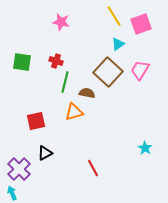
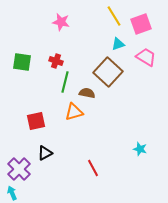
cyan triangle: rotated 16 degrees clockwise
pink trapezoid: moved 6 px right, 13 px up; rotated 90 degrees clockwise
cyan star: moved 5 px left, 1 px down; rotated 16 degrees counterclockwise
